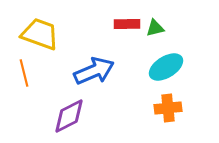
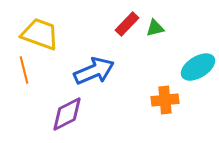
red rectangle: rotated 45 degrees counterclockwise
cyan ellipse: moved 32 px right
orange line: moved 3 px up
orange cross: moved 3 px left, 8 px up
purple diamond: moved 2 px left, 2 px up
